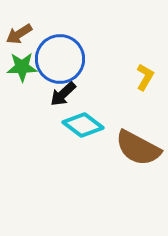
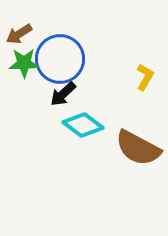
green star: moved 2 px right, 4 px up
